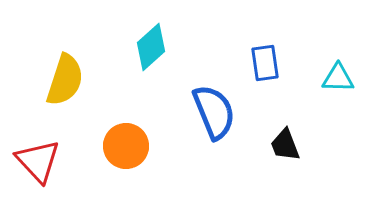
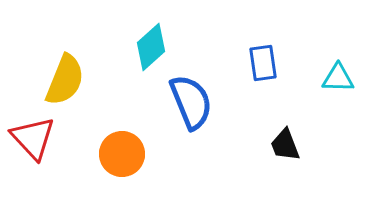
blue rectangle: moved 2 px left
yellow semicircle: rotated 4 degrees clockwise
blue semicircle: moved 23 px left, 10 px up
orange circle: moved 4 px left, 8 px down
red triangle: moved 5 px left, 23 px up
